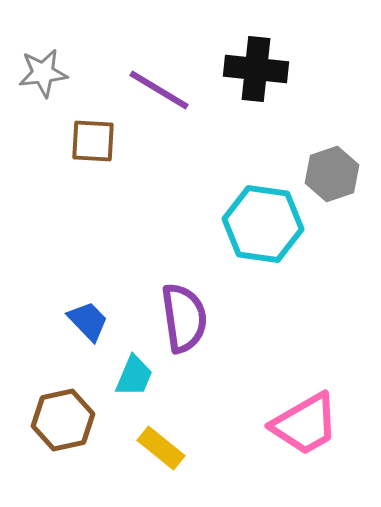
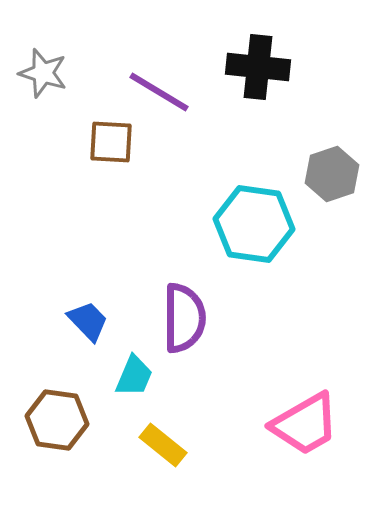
black cross: moved 2 px right, 2 px up
gray star: rotated 24 degrees clockwise
purple line: moved 2 px down
brown square: moved 18 px right, 1 px down
cyan hexagon: moved 9 px left
purple semicircle: rotated 8 degrees clockwise
brown hexagon: moved 6 px left; rotated 20 degrees clockwise
yellow rectangle: moved 2 px right, 3 px up
